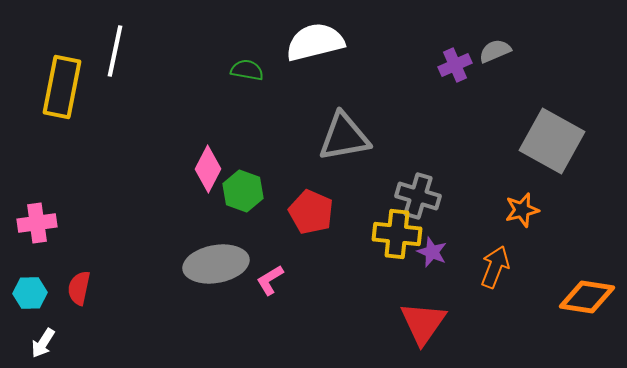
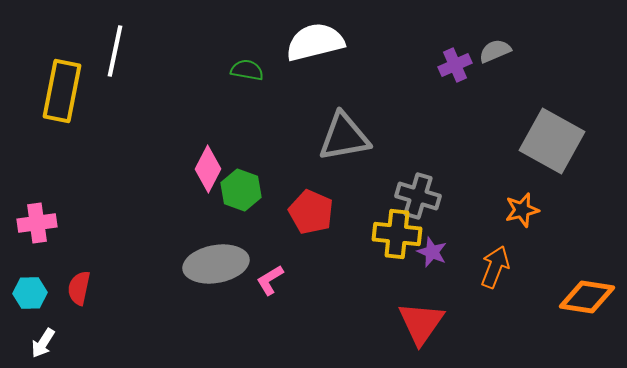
yellow rectangle: moved 4 px down
green hexagon: moved 2 px left, 1 px up
red triangle: moved 2 px left
